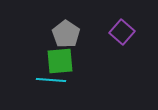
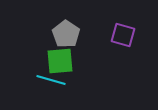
purple square: moved 1 px right, 3 px down; rotated 25 degrees counterclockwise
cyan line: rotated 12 degrees clockwise
